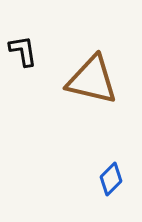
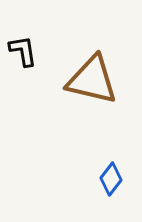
blue diamond: rotated 8 degrees counterclockwise
